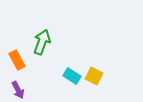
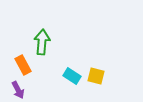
green arrow: rotated 15 degrees counterclockwise
orange rectangle: moved 6 px right, 5 px down
yellow square: moved 2 px right; rotated 12 degrees counterclockwise
